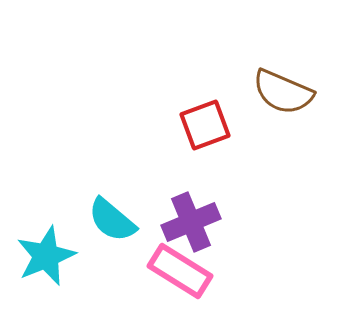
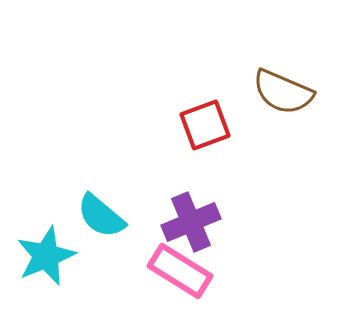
cyan semicircle: moved 11 px left, 4 px up
